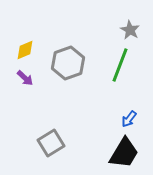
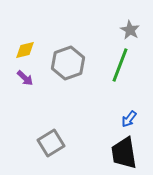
yellow diamond: rotated 10 degrees clockwise
black trapezoid: rotated 140 degrees clockwise
